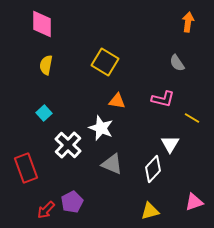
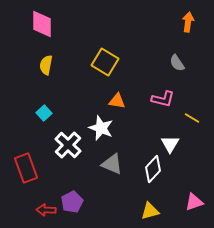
red arrow: rotated 48 degrees clockwise
